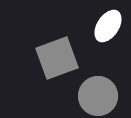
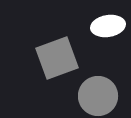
white ellipse: rotated 48 degrees clockwise
